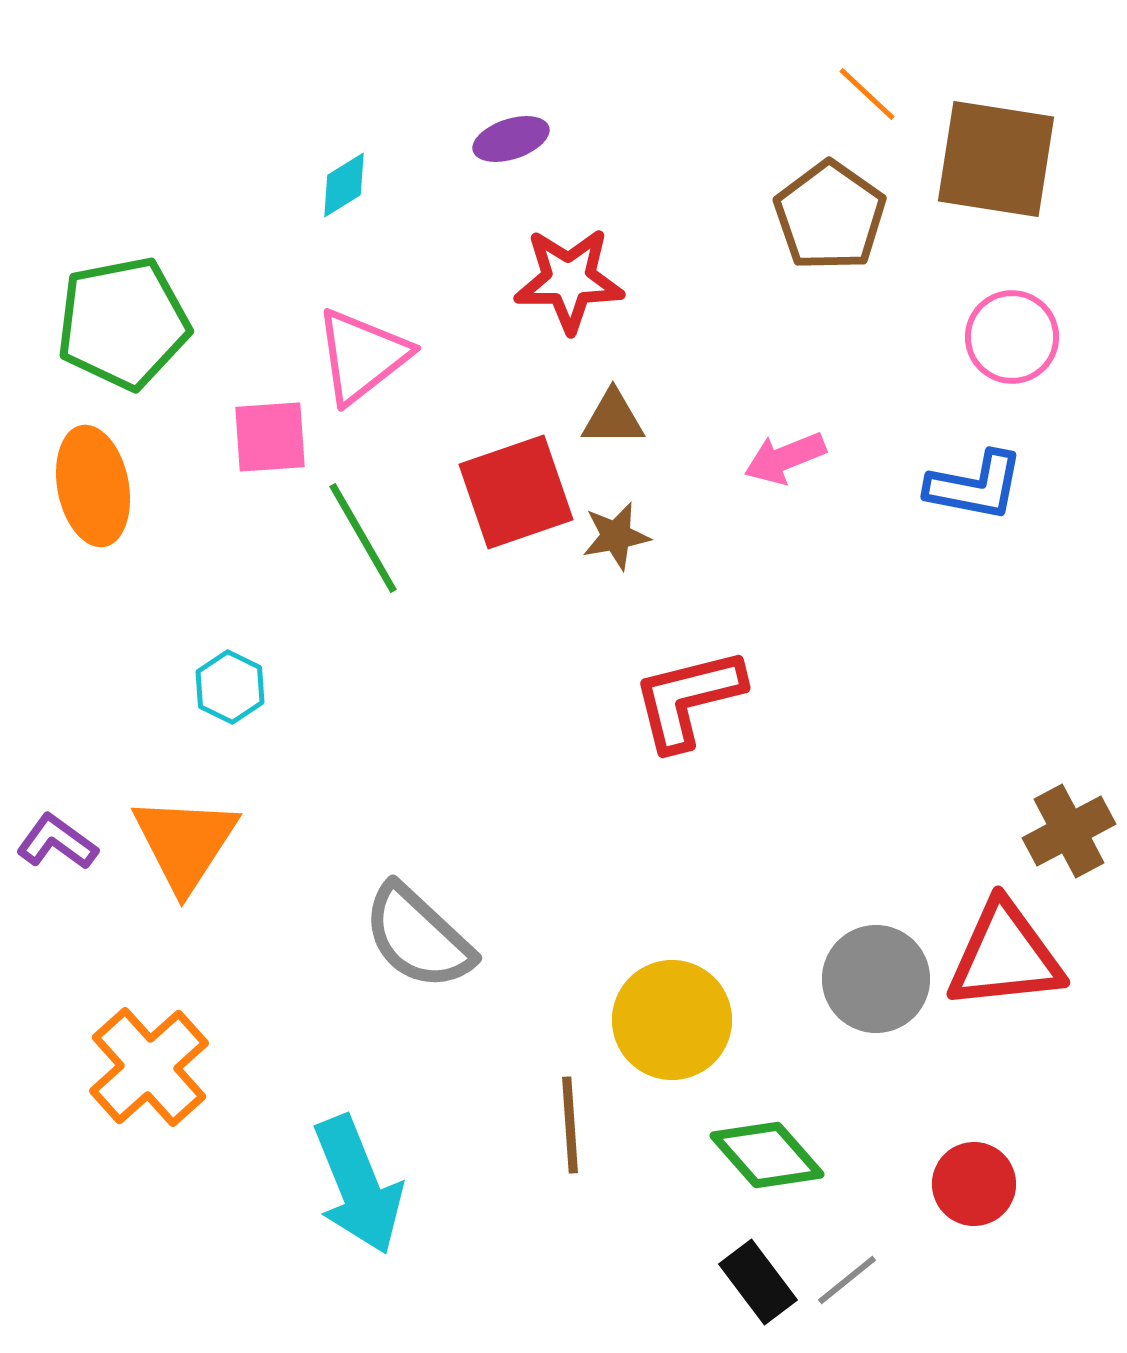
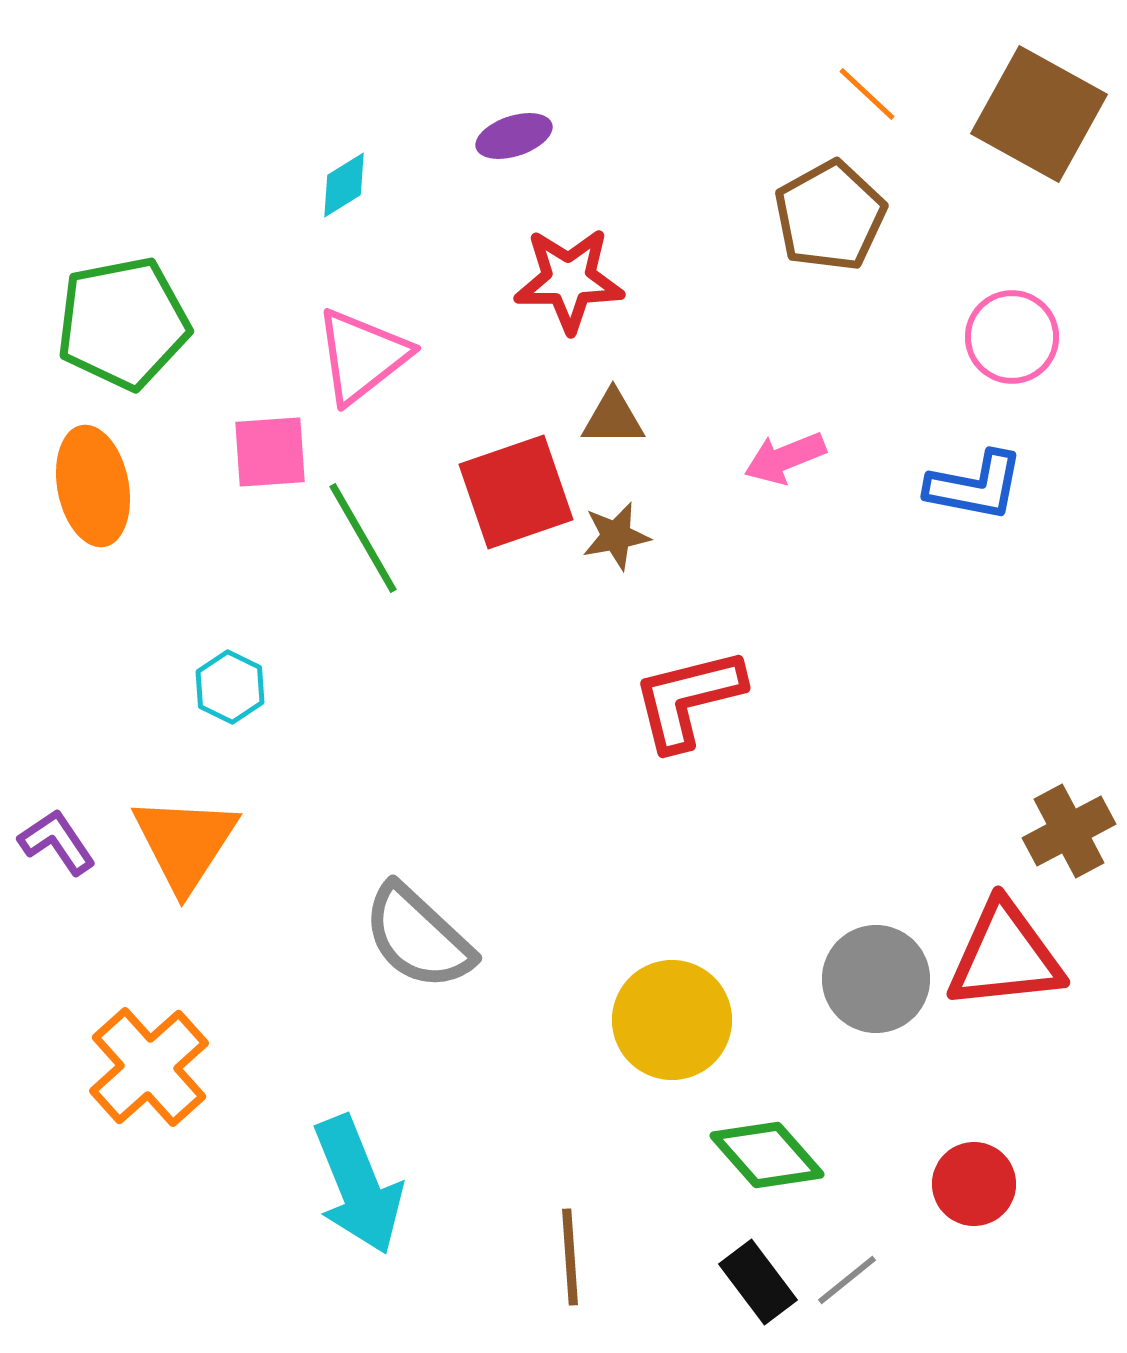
purple ellipse: moved 3 px right, 3 px up
brown square: moved 43 px right, 45 px up; rotated 20 degrees clockwise
brown pentagon: rotated 8 degrees clockwise
pink square: moved 15 px down
purple L-shape: rotated 20 degrees clockwise
brown line: moved 132 px down
